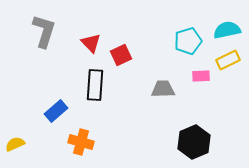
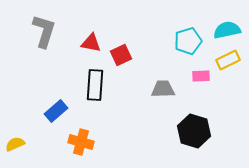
red triangle: rotated 35 degrees counterclockwise
black hexagon: moved 11 px up; rotated 20 degrees counterclockwise
